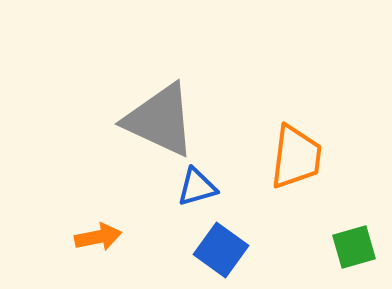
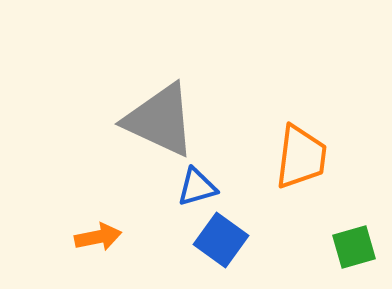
orange trapezoid: moved 5 px right
blue square: moved 10 px up
